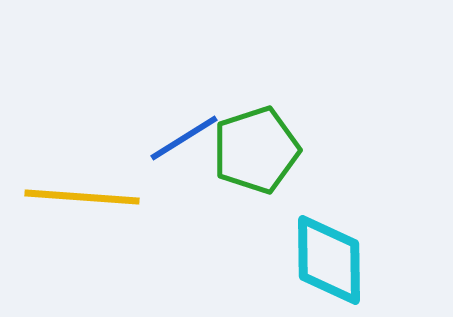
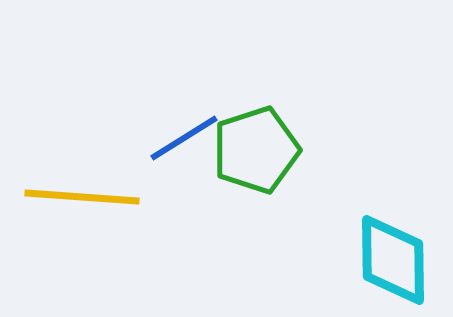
cyan diamond: moved 64 px right
